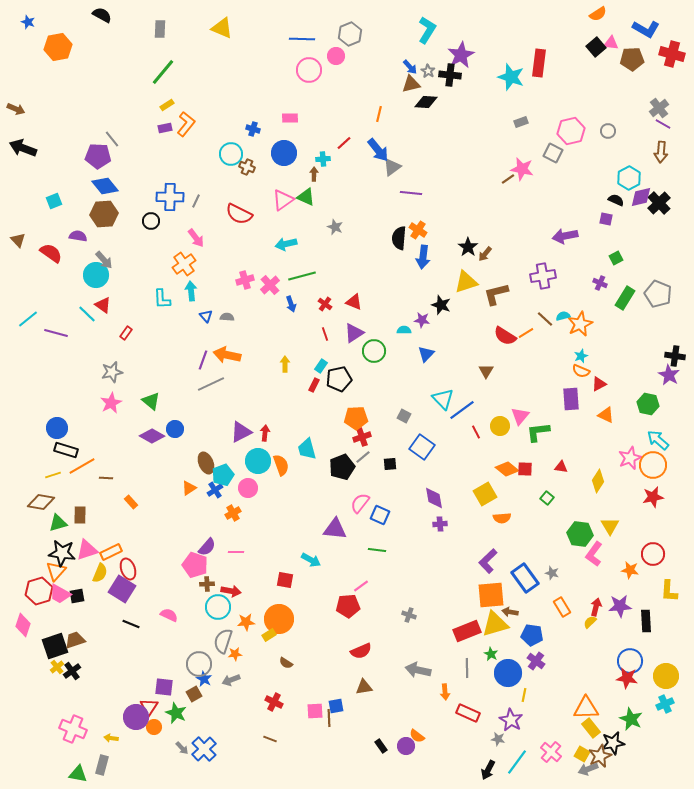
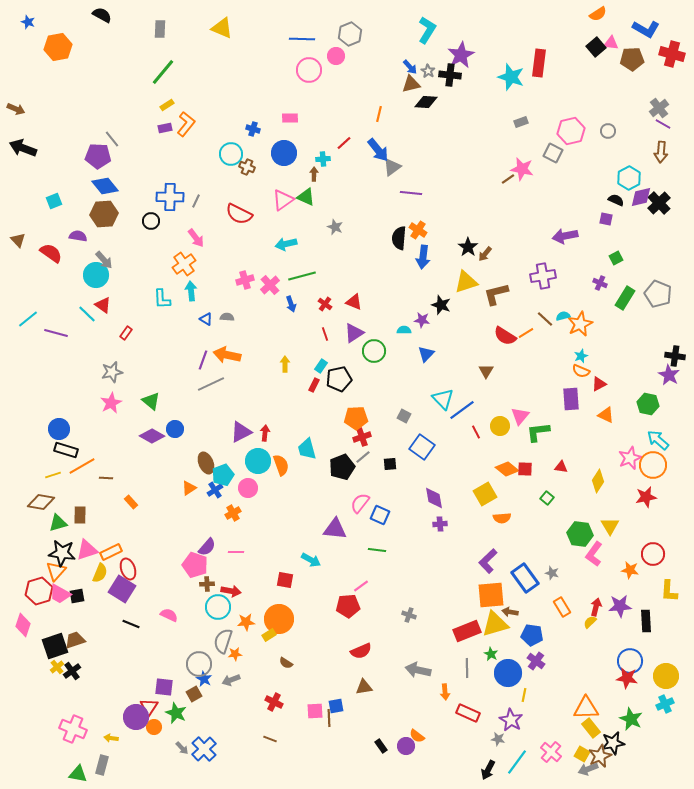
blue triangle at (206, 316): moved 3 px down; rotated 16 degrees counterclockwise
blue circle at (57, 428): moved 2 px right, 1 px down
red star at (653, 497): moved 7 px left
